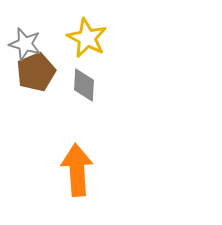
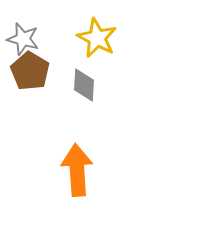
yellow star: moved 10 px right
gray star: moved 2 px left, 5 px up
brown pentagon: moved 6 px left, 1 px up; rotated 18 degrees counterclockwise
